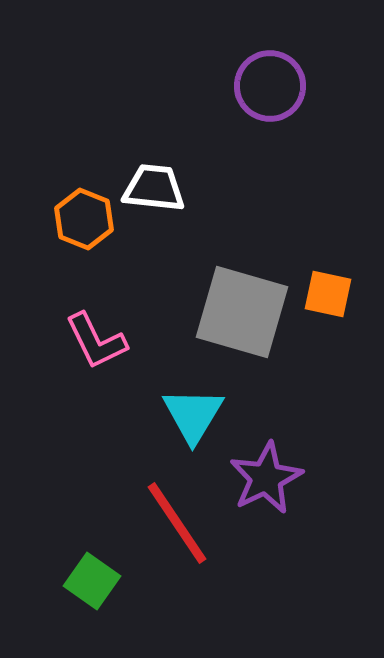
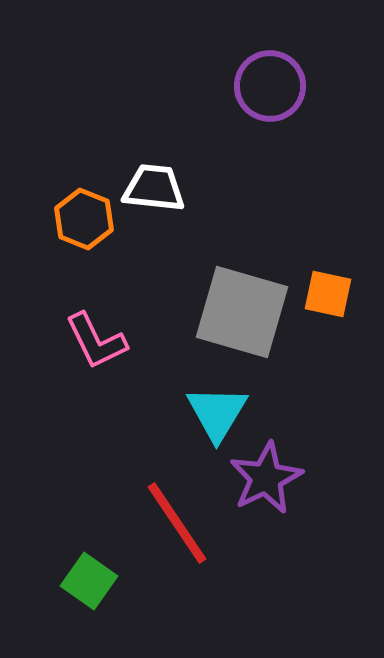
cyan triangle: moved 24 px right, 2 px up
green square: moved 3 px left
